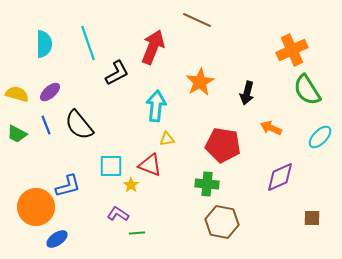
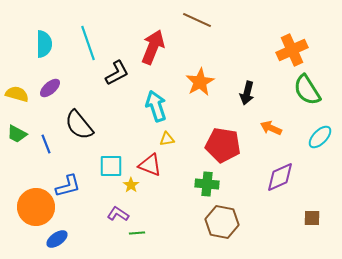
purple ellipse: moved 4 px up
cyan arrow: rotated 24 degrees counterclockwise
blue line: moved 19 px down
